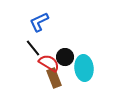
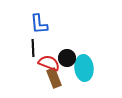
blue L-shape: moved 2 px down; rotated 70 degrees counterclockwise
black line: rotated 36 degrees clockwise
black circle: moved 2 px right, 1 px down
red semicircle: rotated 10 degrees counterclockwise
